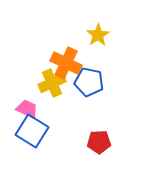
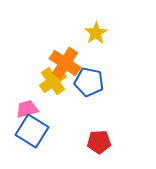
yellow star: moved 2 px left, 2 px up
orange cross: moved 1 px left; rotated 8 degrees clockwise
yellow cross: moved 1 px right, 2 px up; rotated 12 degrees counterclockwise
pink trapezoid: rotated 40 degrees counterclockwise
